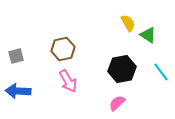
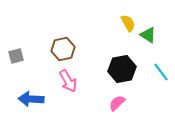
blue arrow: moved 13 px right, 8 px down
